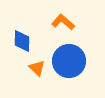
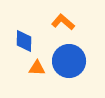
blue diamond: moved 2 px right
orange triangle: rotated 42 degrees counterclockwise
